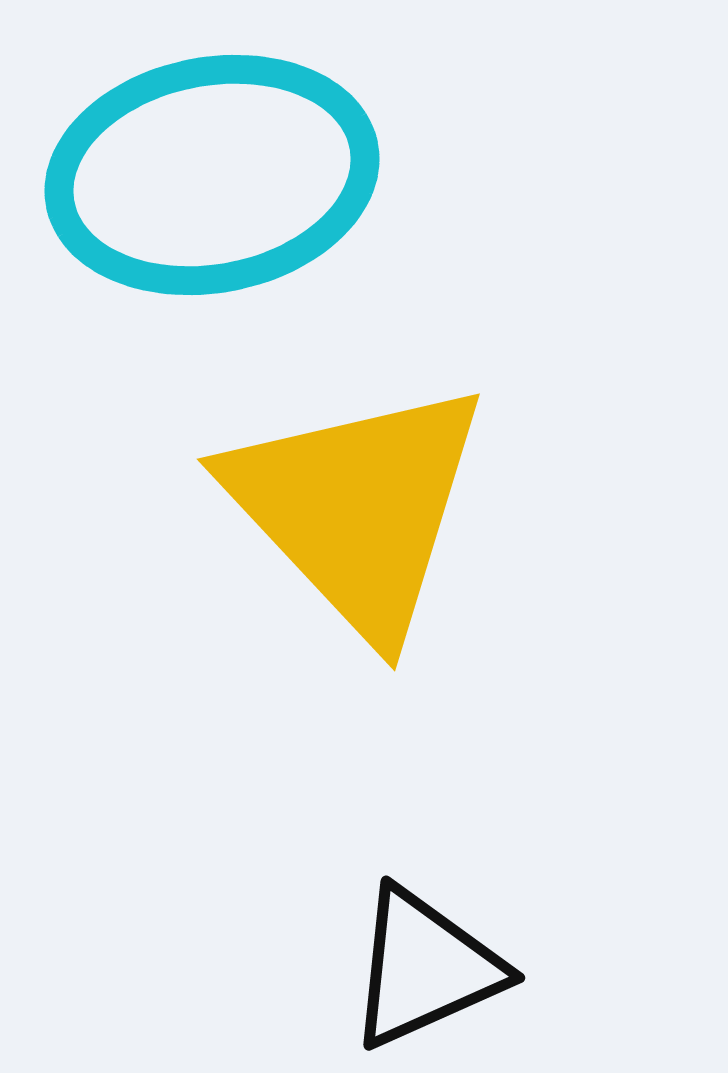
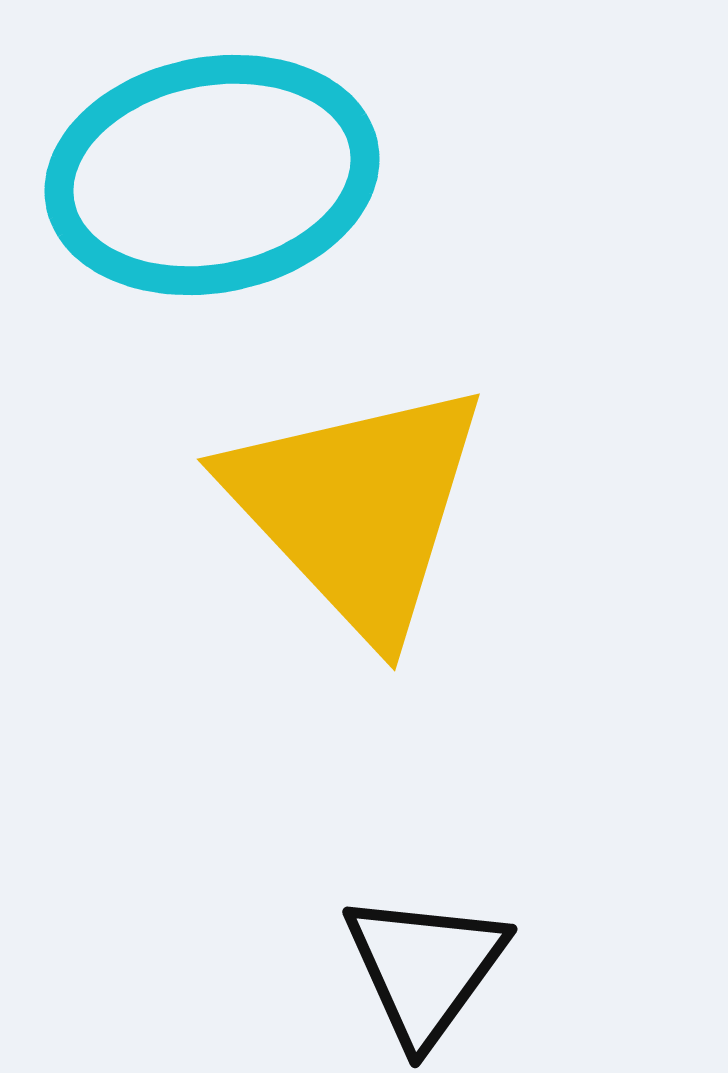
black triangle: rotated 30 degrees counterclockwise
